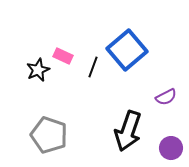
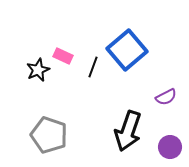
purple circle: moved 1 px left, 1 px up
